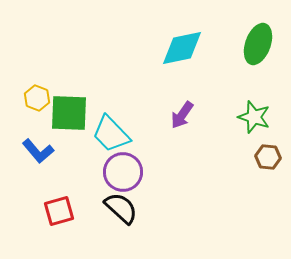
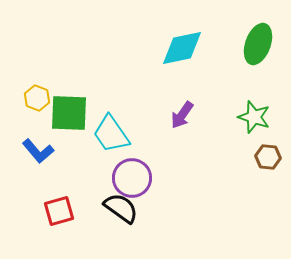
cyan trapezoid: rotated 9 degrees clockwise
purple circle: moved 9 px right, 6 px down
black semicircle: rotated 6 degrees counterclockwise
